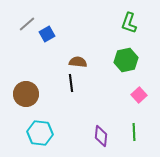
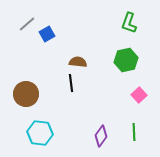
purple diamond: rotated 30 degrees clockwise
